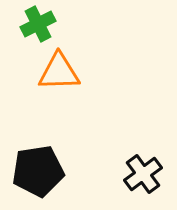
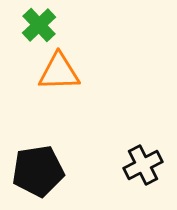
green cross: moved 1 px right, 1 px down; rotated 16 degrees counterclockwise
black cross: moved 9 px up; rotated 9 degrees clockwise
